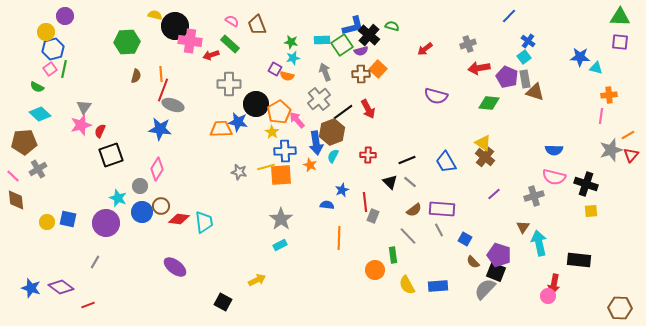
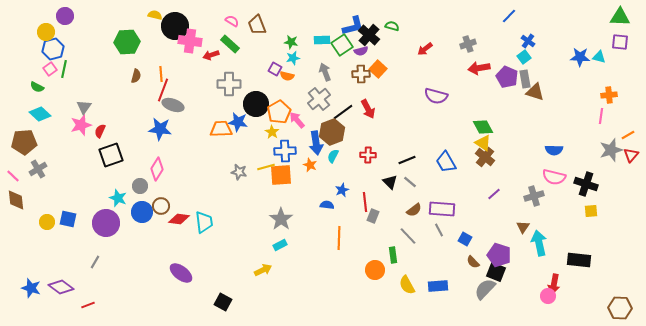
cyan triangle at (596, 68): moved 3 px right, 11 px up
green diamond at (489, 103): moved 6 px left, 24 px down; rotated 55 degrees clockwise
purple ellipse at (175, 267): moved 6 px right, 6 px down
yellow arrow at (257, 280): moved 6 px right, 10 px up
